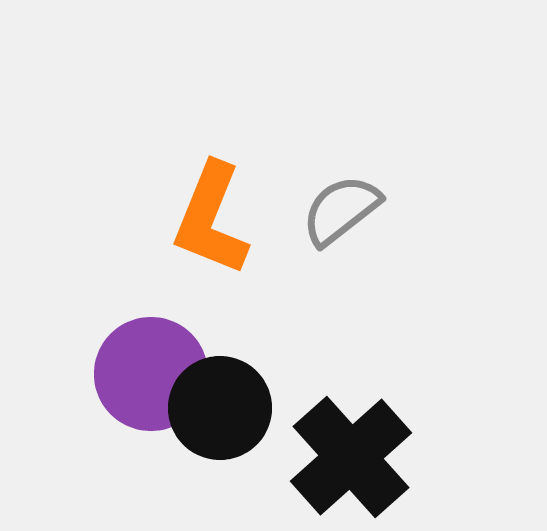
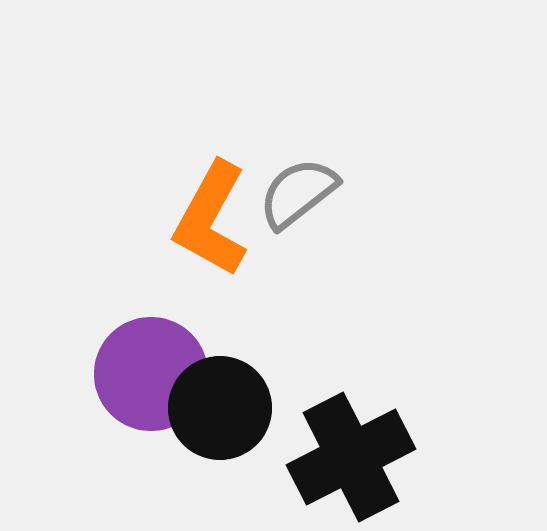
gray semicircle: moved 43 px left, 17 px up
orange L-shape: rotated 7 degrees clockwise
black cross: rotated 15 degrees clockwise
